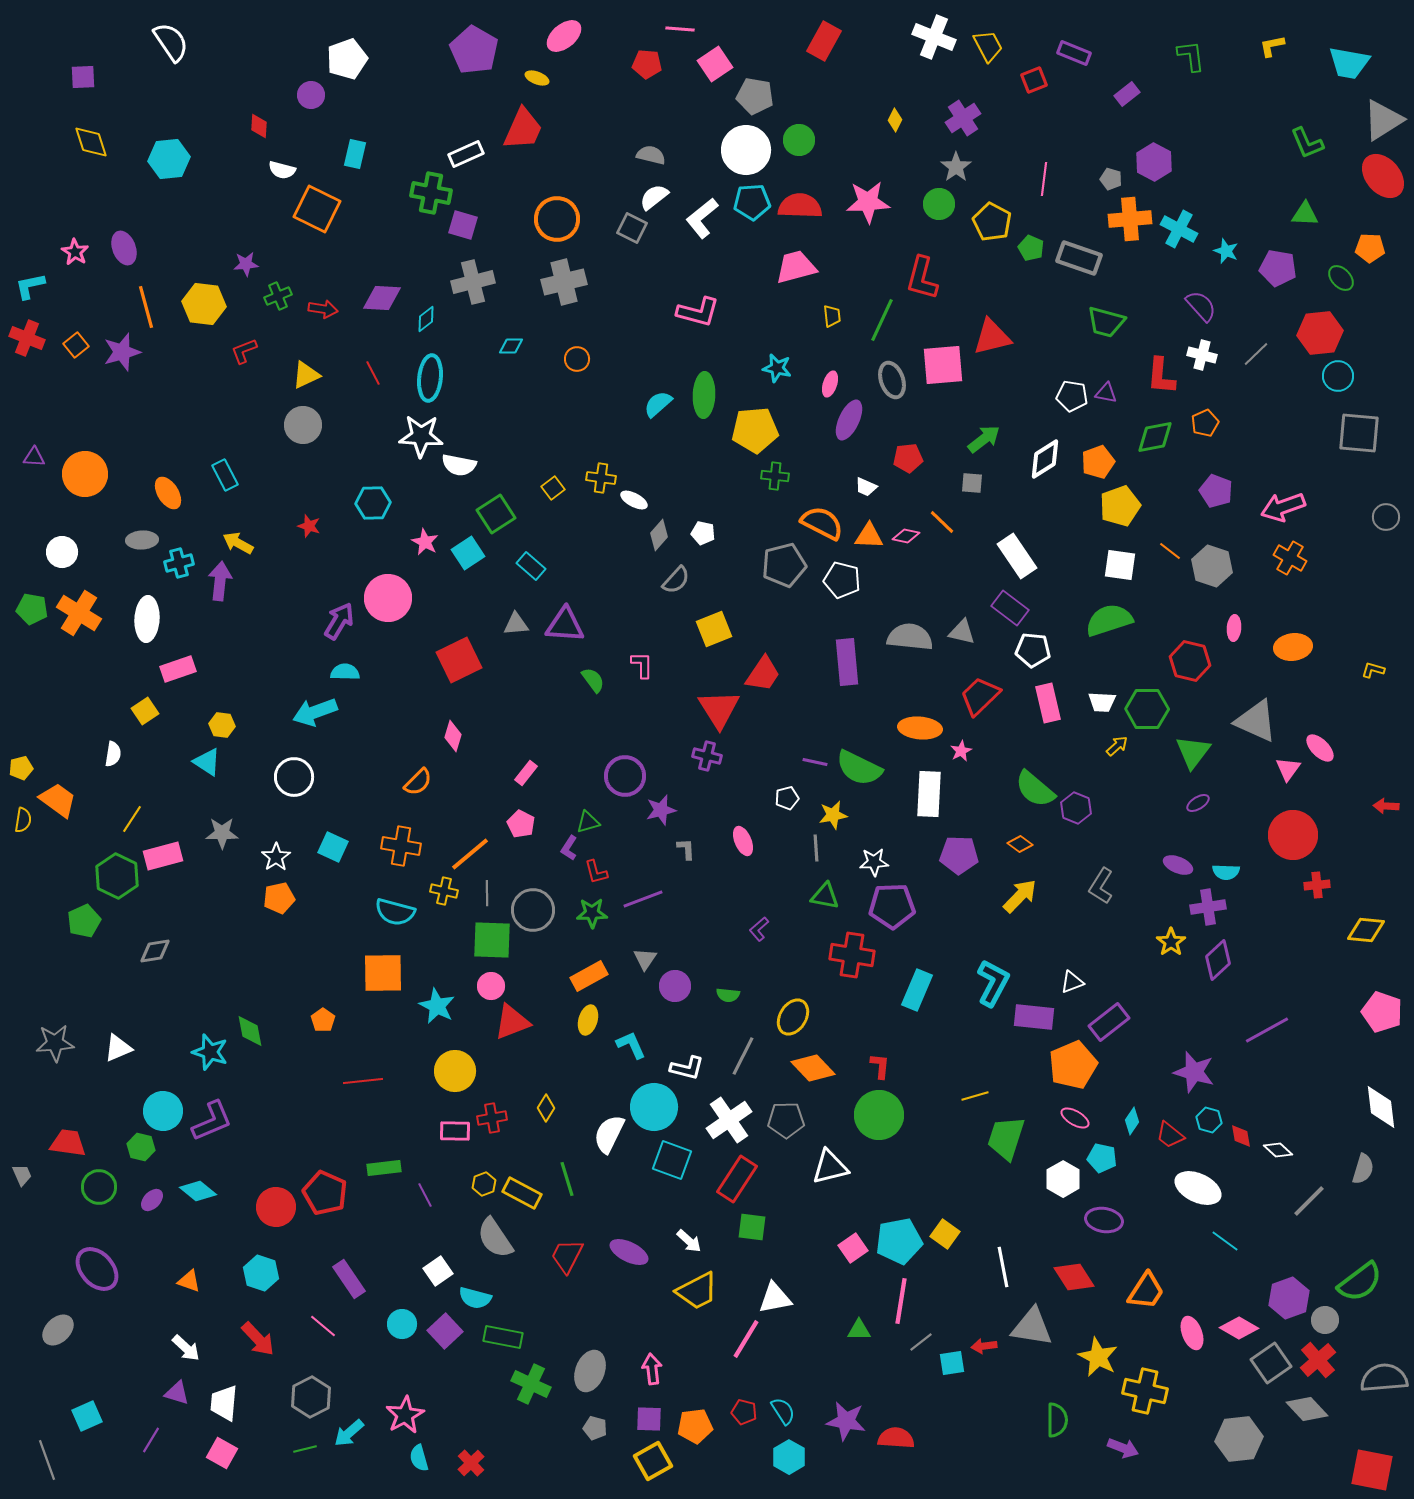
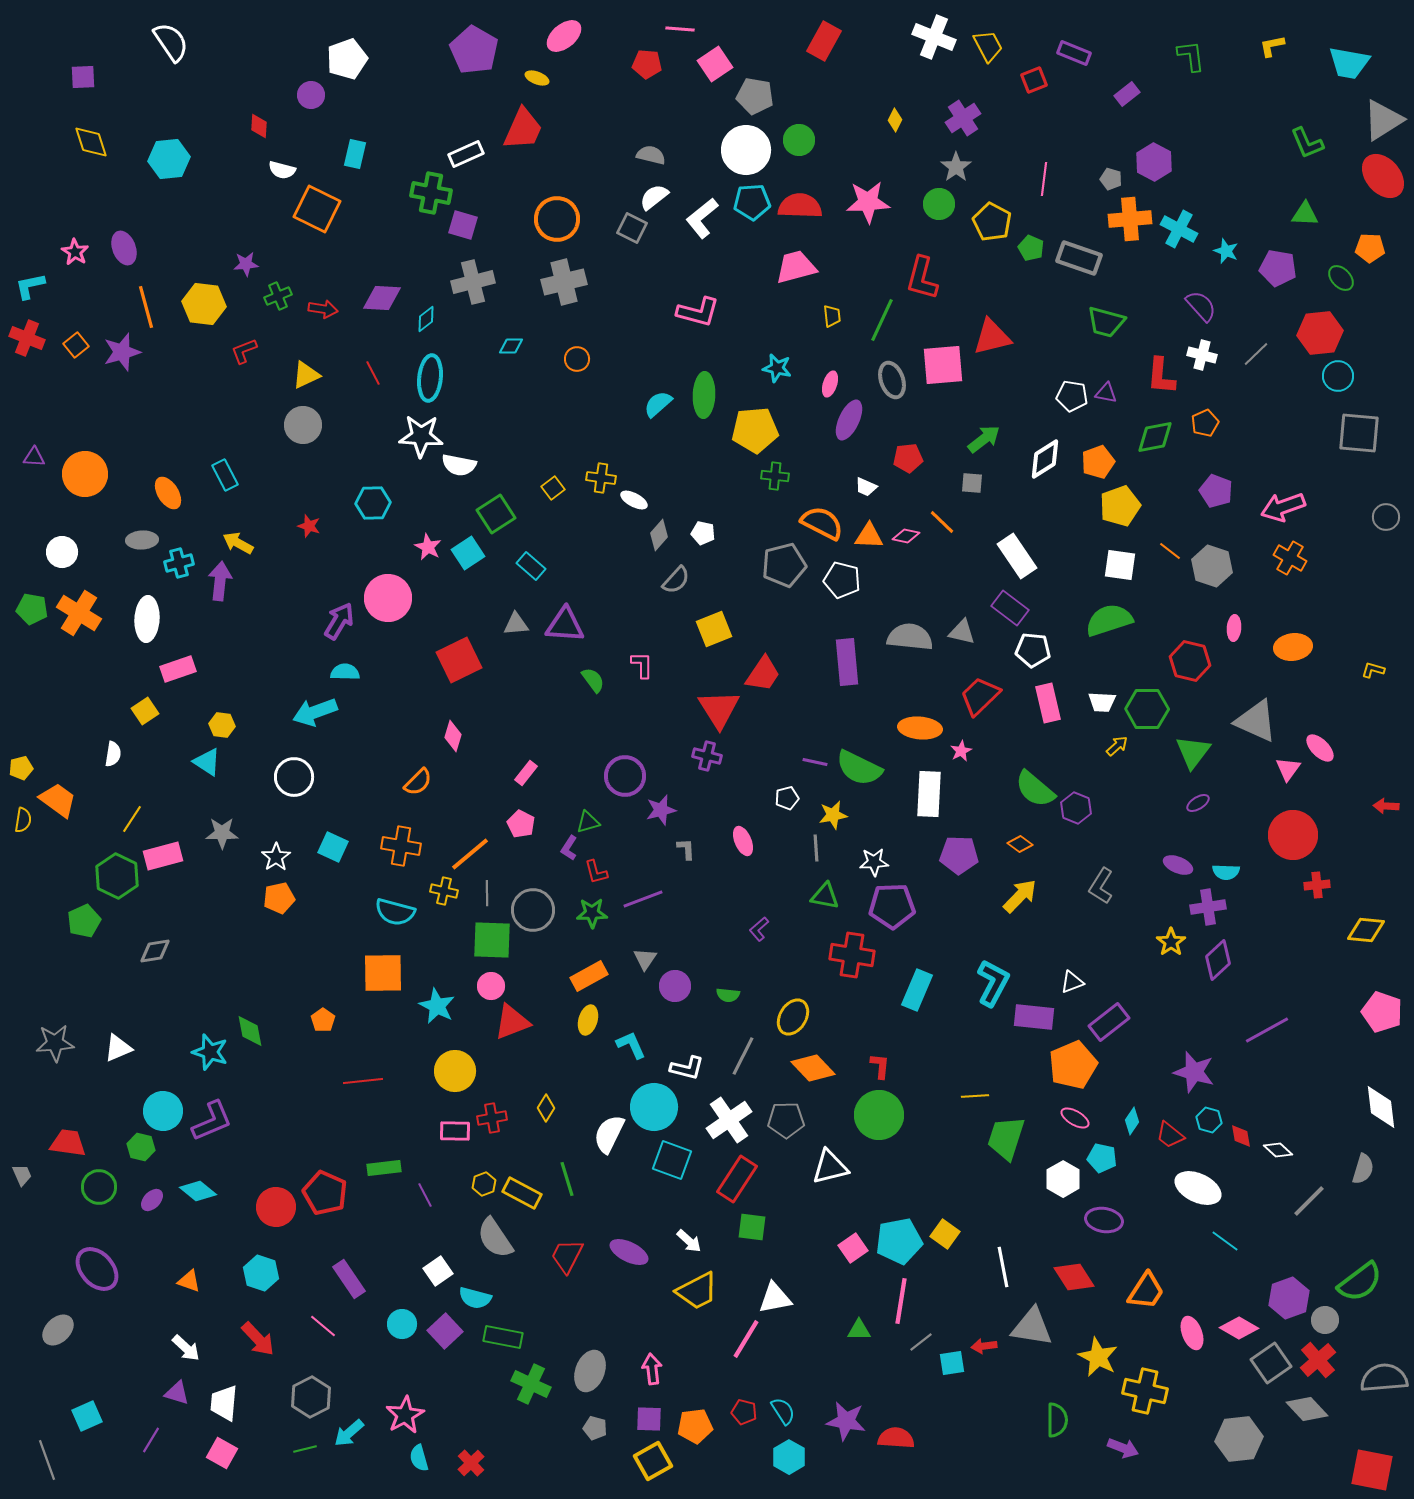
pink star at (425, 542): moved 3 px right, 5 px down
yellow line at (975, 1096): rotated 12 degrees clockwise
